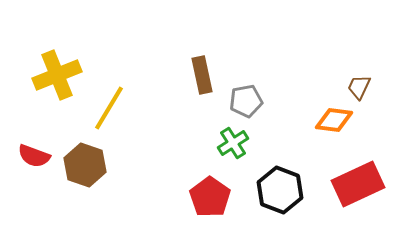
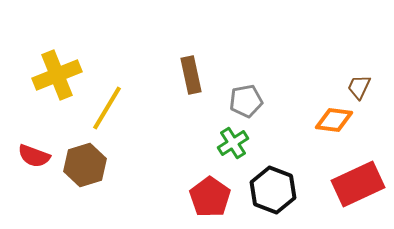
brown rectangle: moved 11 px left
yellow line: moved 2 px left
brown hexagon: rotated 24 degrees clockwise
black hexagon: moved 7 px left
